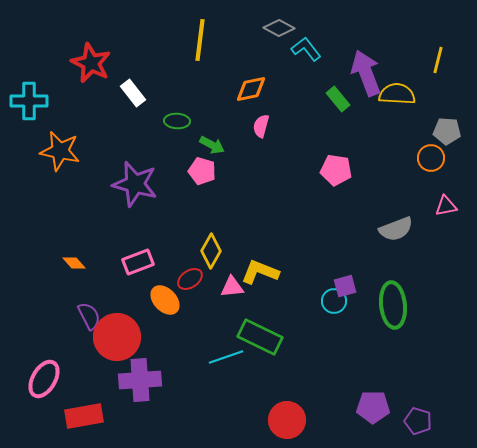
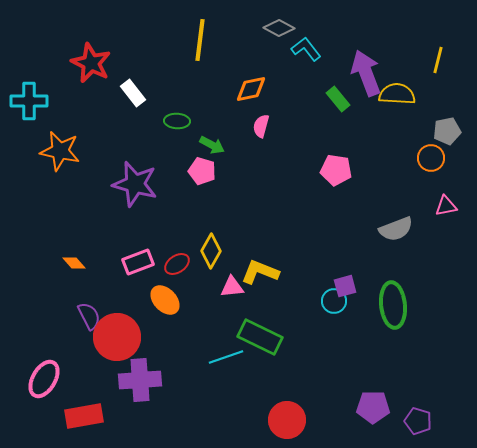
gray pentagon at (447, 131): rotated 16 degrees counterclockwise
red ellipse at (190, 279): moved 13 px left, 15 px up
